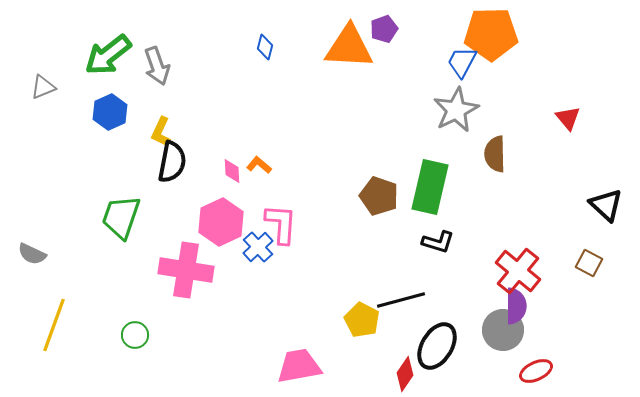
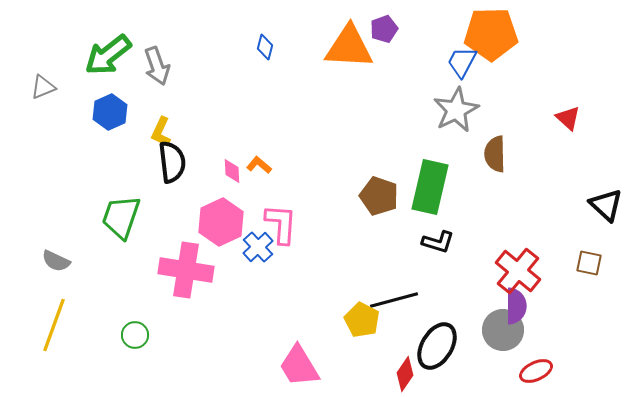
red triangle: rotated 8 degrees counterclockwise
black semicircle: rotated 18 degrees counterclockwise
gray semicircle: moved 24 px right, 7 px down
brown square: rotated 16 degrees counterclockwise
black line: moved 7 px left
pink trapezoid: rotated 111 degrees counterclockwise
